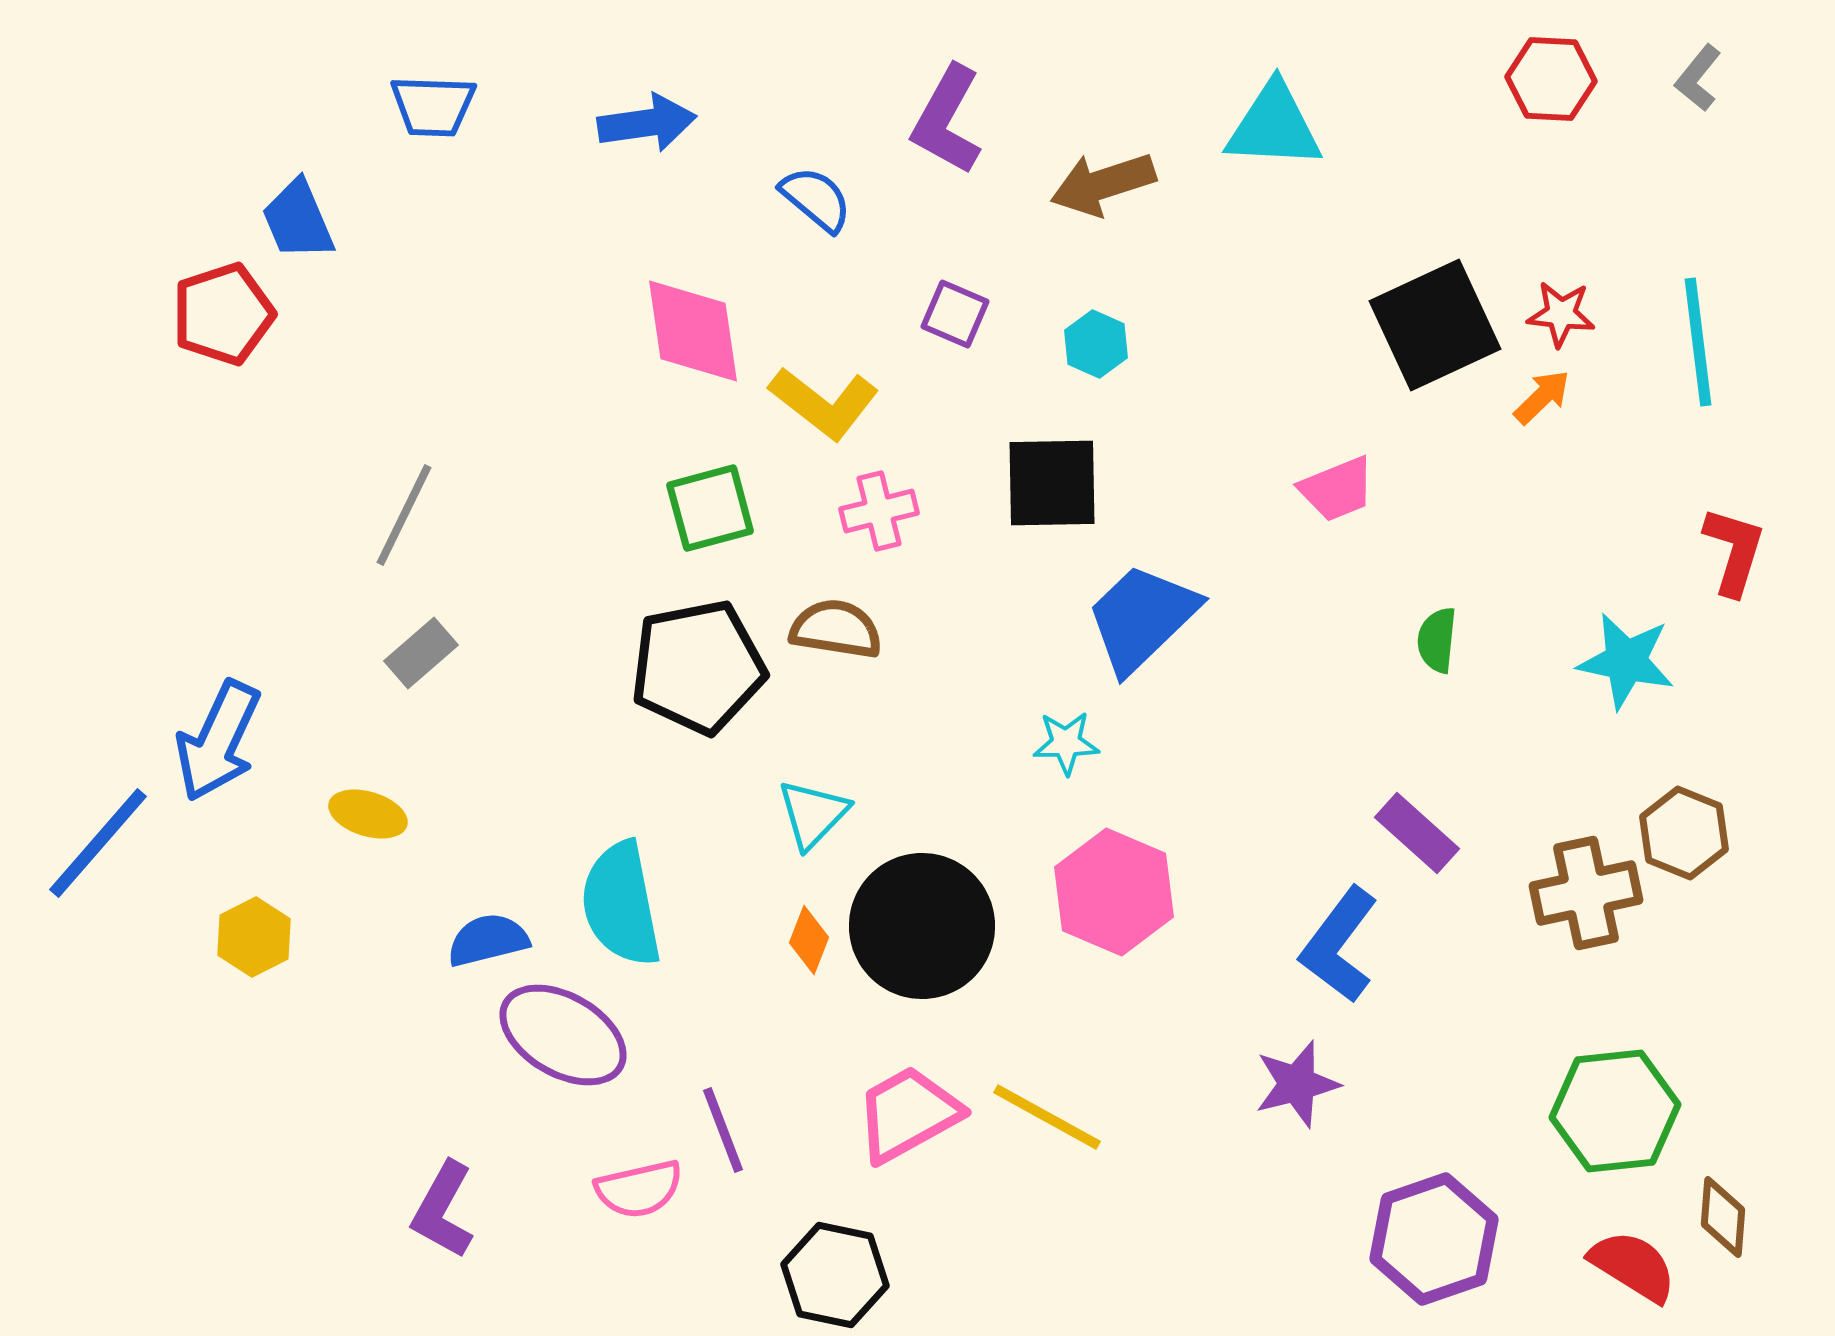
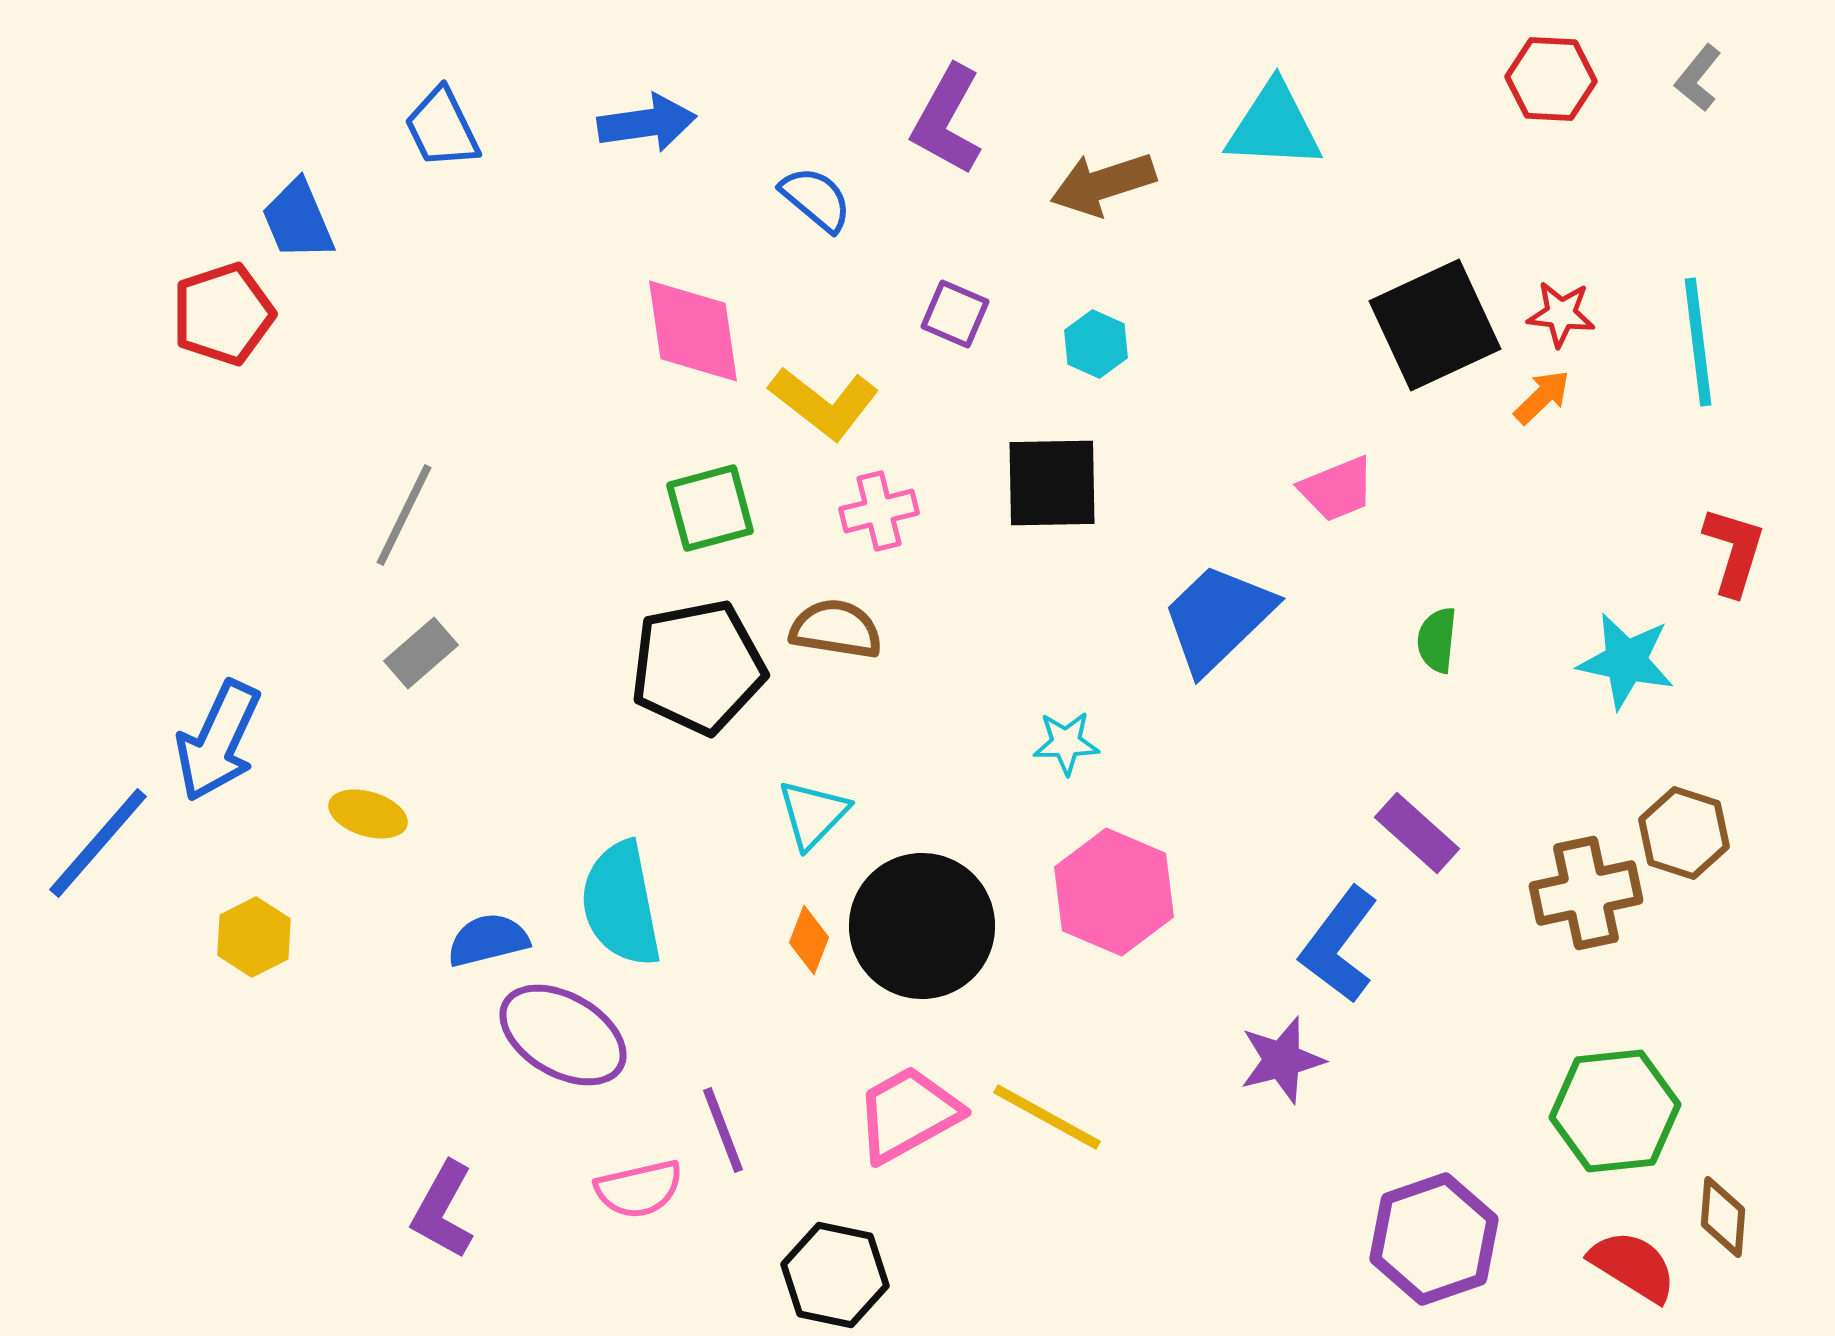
blue trapezoid at (433, 106): moved 9 px right, 22 px down; rotated 62 degrees clockwise
blue trapezoid at (1142, 618): moved 76 px right
brown hexagon at (1684, 833): rotated 4 degrees counterclockwise
purple star at (1297, 1084): moved 15 px left, 24 px up
